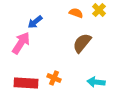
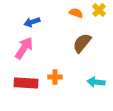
blue arrow: moved 3 px left; rotated 21 degrees clockwise
pink arrow: moved 3 px right, 5 px down
orange cross: moved 1 px right, 1 px up; rotated 24 degrees counterclockwise
